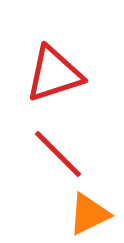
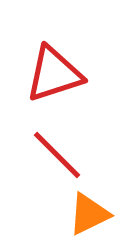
red line: moved 1 px left, 1 px down
